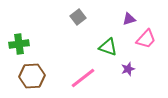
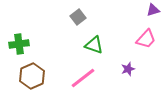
purple triangle: moved 24 px right, 9 px up
green triangle: moved 14 px left, 2 px up
brown hexagon: rotated 20 degrees counterclockwise
